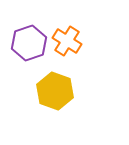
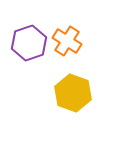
yellow hexagon: moved 18 px right, 2 px down
